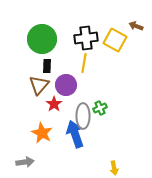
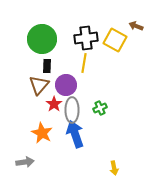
gray ellipse: moved 11 px left, 6 px up
